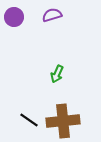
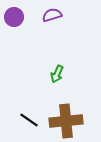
brown cross: moved 3 px right
